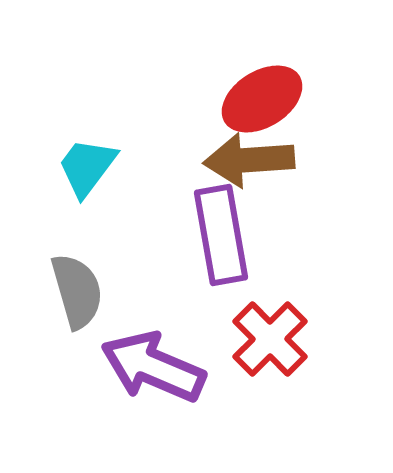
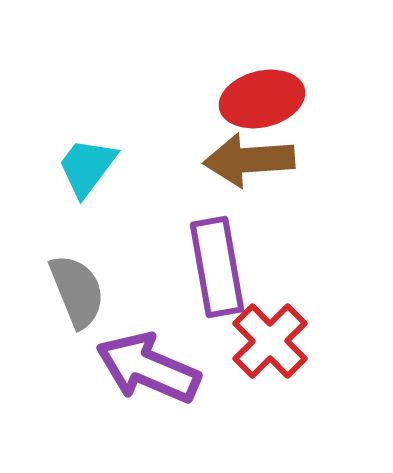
red ellipse: rotated 18 degrees clockwise
purple rectangle: moved 4 px left, 32 px down
gray semicircle: rotated 6 degrees counterclockwise
red cross: moved 2 px down
purple arrow: moved 5 px left, 1 px down
